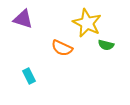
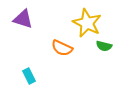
green semicircle: moved 2 px left, 1 px down
